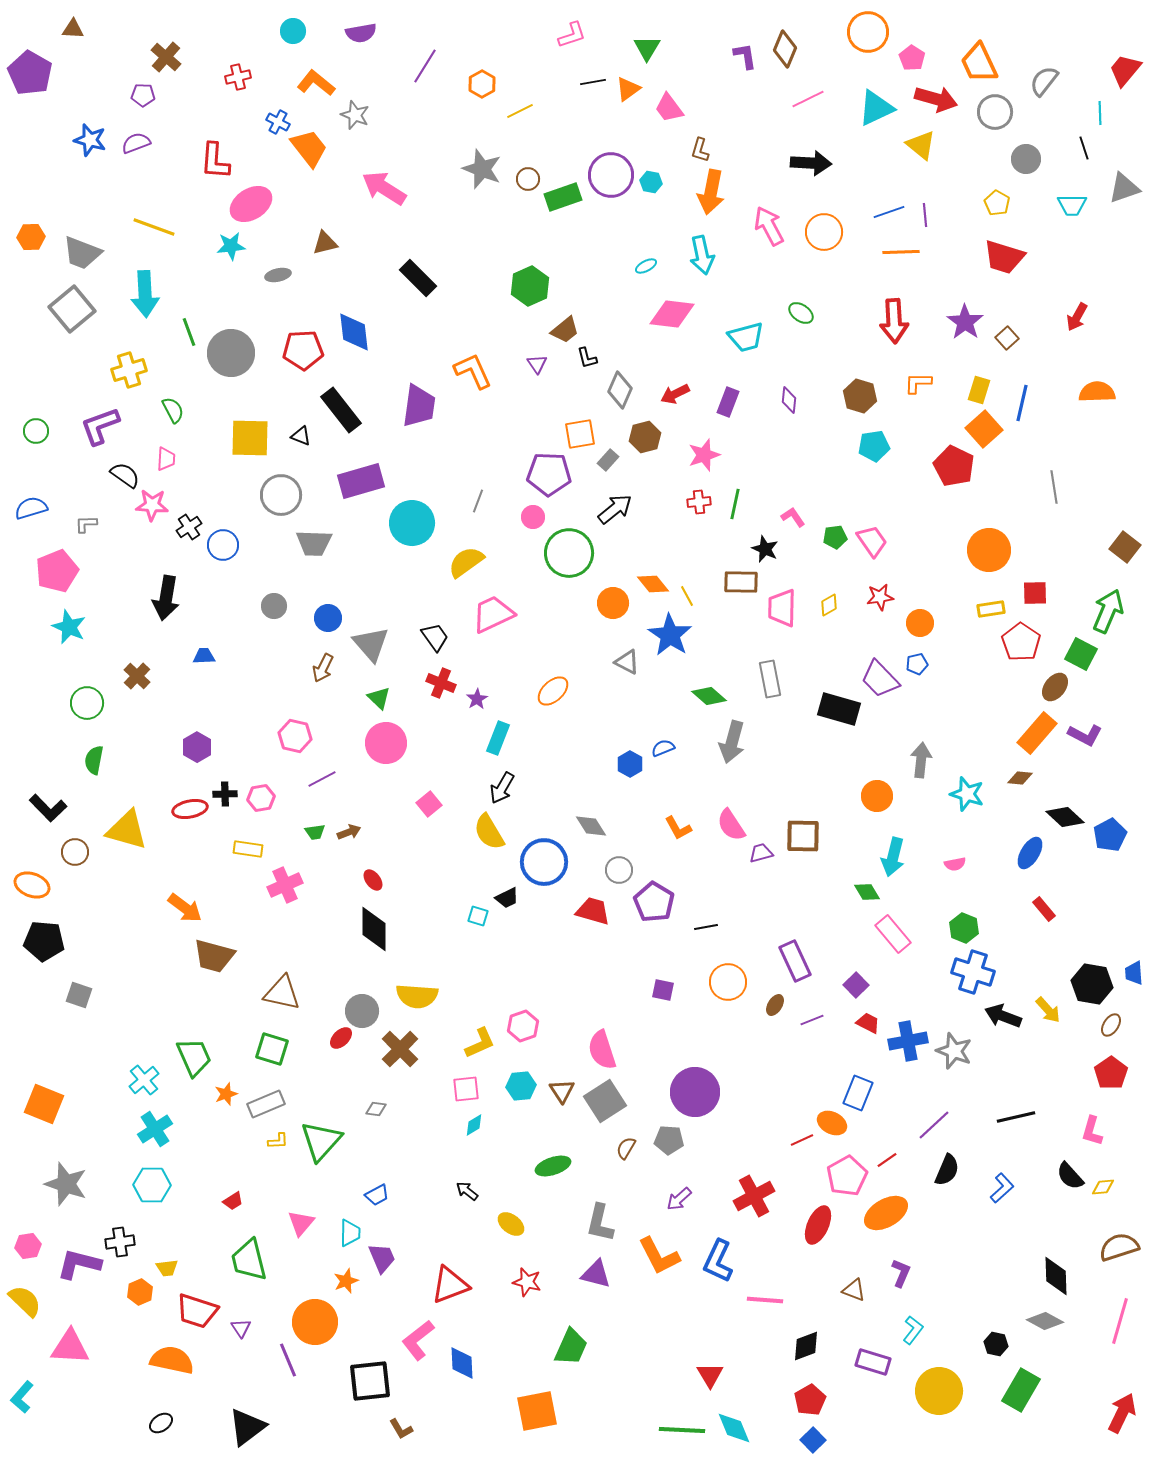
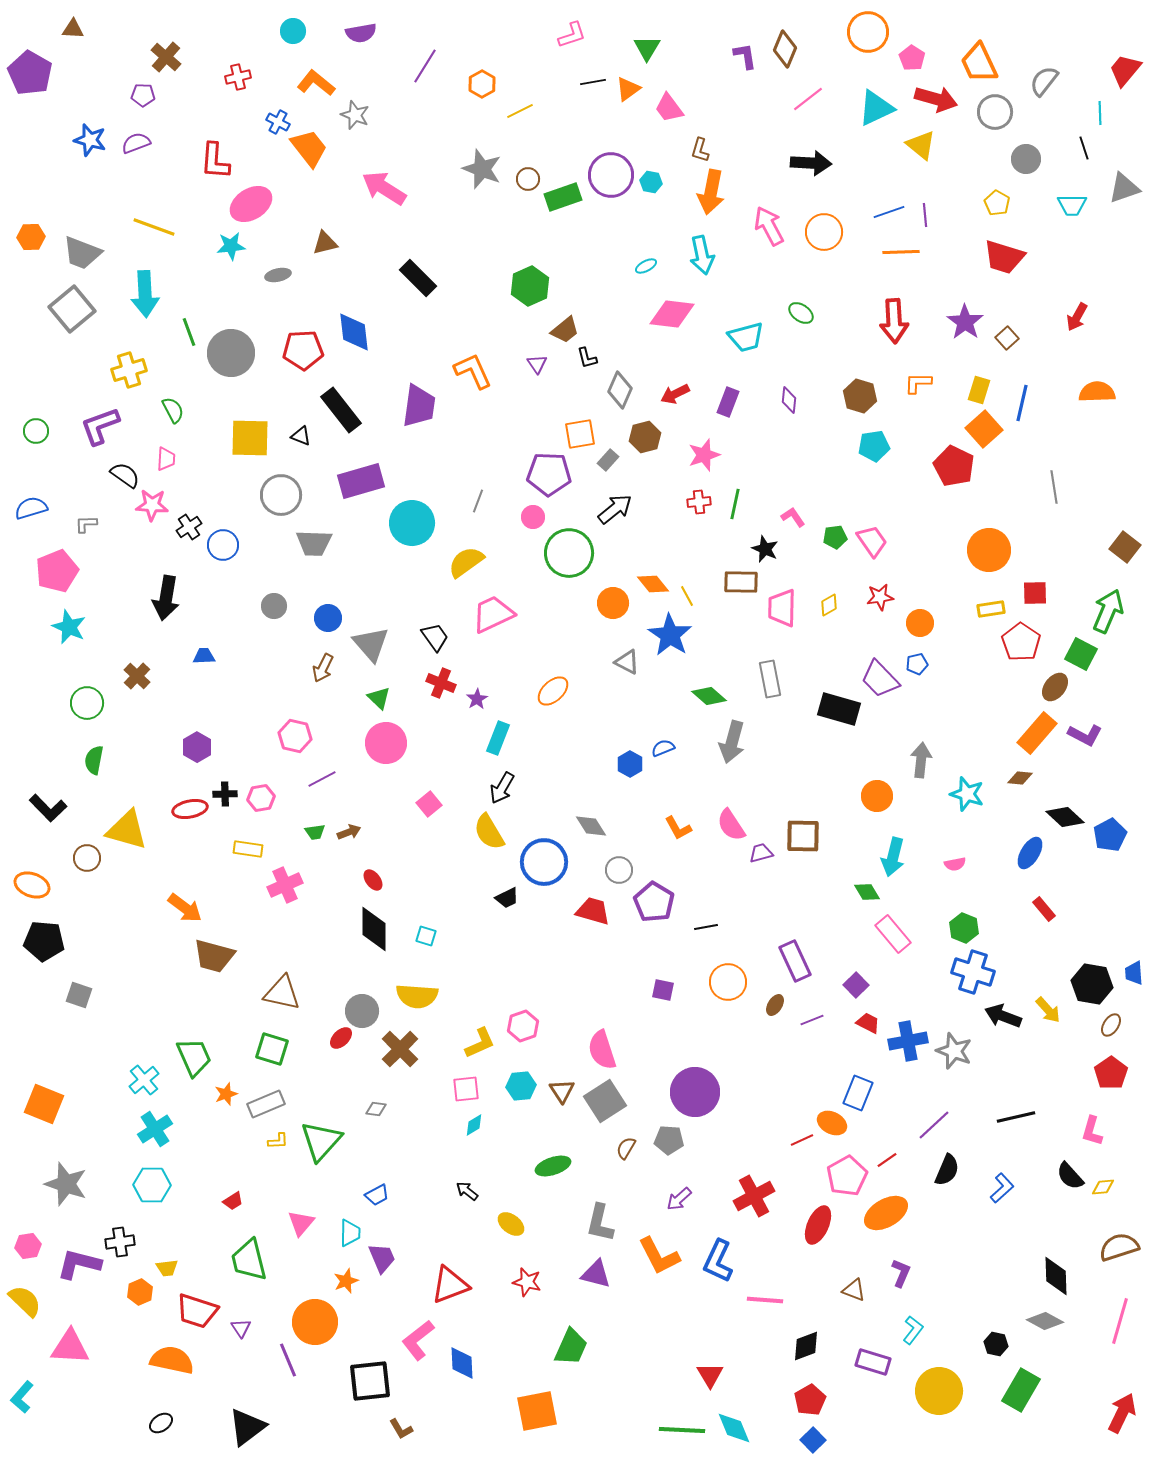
pink line at (808, 99): rotated 12 degrees counterclockwise
brown circle at (75, 852): moved 12 px right, 6 px down
cyan square at (478, 916): moved 52 px left, 20 px down
